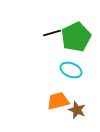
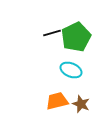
orange trapezoid: moved 1 px left
brown star: moved 4 px right, 6 px up
